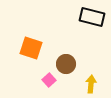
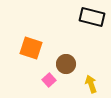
yellow arrow: rotated 24 degrees counterclockwise
